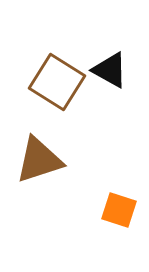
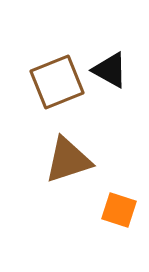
brown square: rotated 36 degrees clockwise
brown triangle: moved 29 px right
